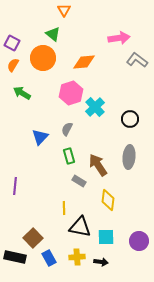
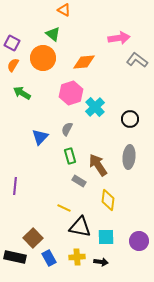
orange triangle: rotated 32 degrees counterclockwise
green rectangle: moved 1 px right
yellow line: rotated 64 degrees counterclockwise
